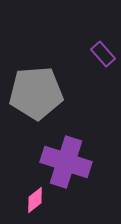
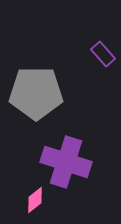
gray pentagon: rotated 4 degrees clockwise
